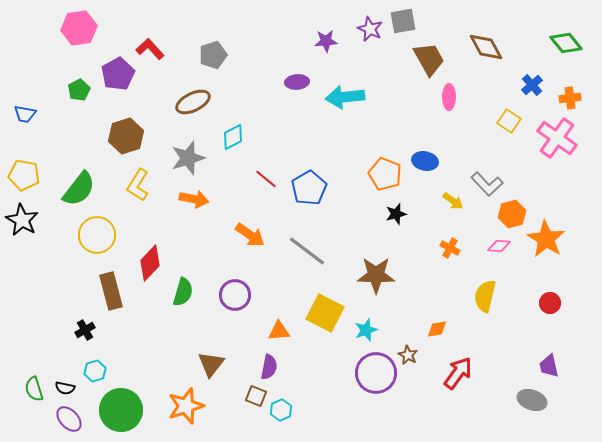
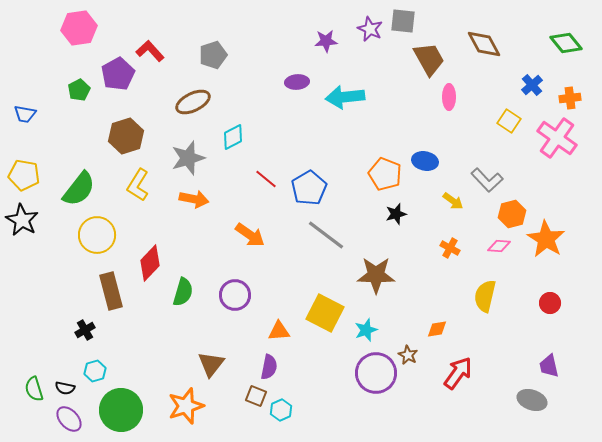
gray square at (403, 21): rotated 16 degrees clockwise
brown diamond at (486, 47): moved 2 px left, 3 px up
red L-shape at (150, 49): moved 2 px down
gray L-shape at (487, 184): moved 4 px up
gray line at (307, 251): moved 19 px right, 16 px up
